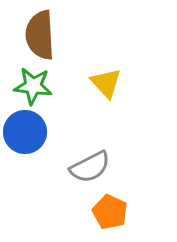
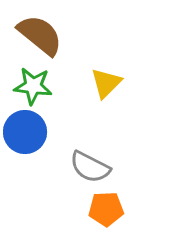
brown semicircle: rotated 132 degrees clockwise
yellow triangle: rotated 28 degrees clockwise
gray semicircle: rotated 54 degrees clockwise
orange pentagon: moved 4 px left, 3 px up; rotated 28 degrees counterclockwise
